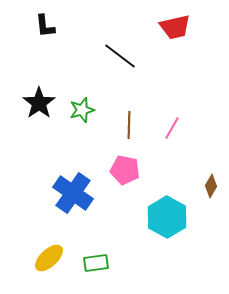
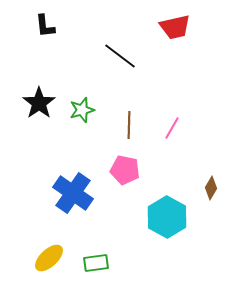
brown diamond: moved 2 px down
